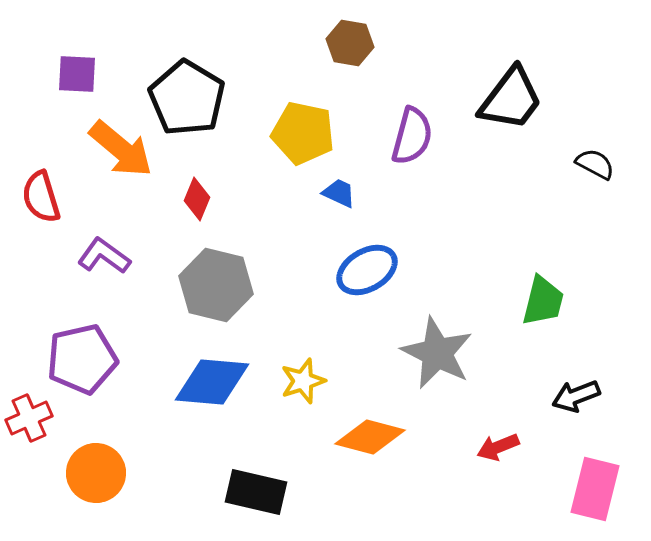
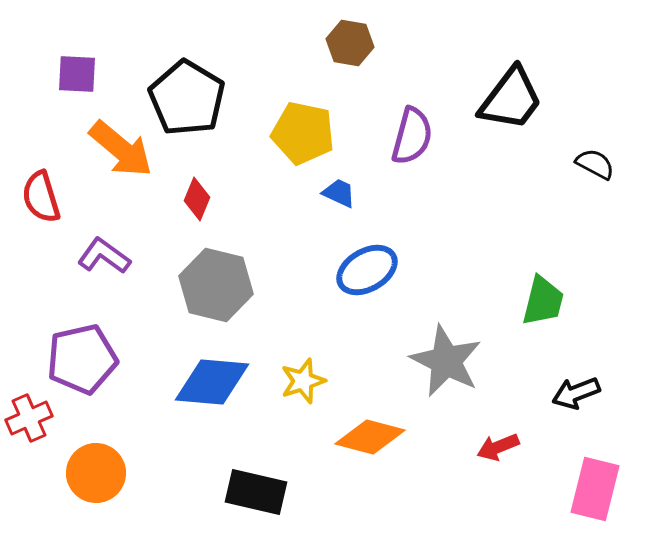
gray star: moved 9 px right, 8 px down
black arrow: moved 3 px up
